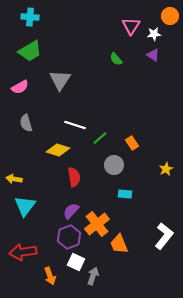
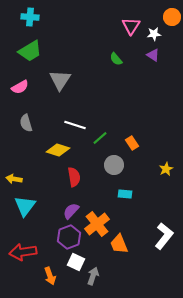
orange circle: moved 2 px right, 1 px down
